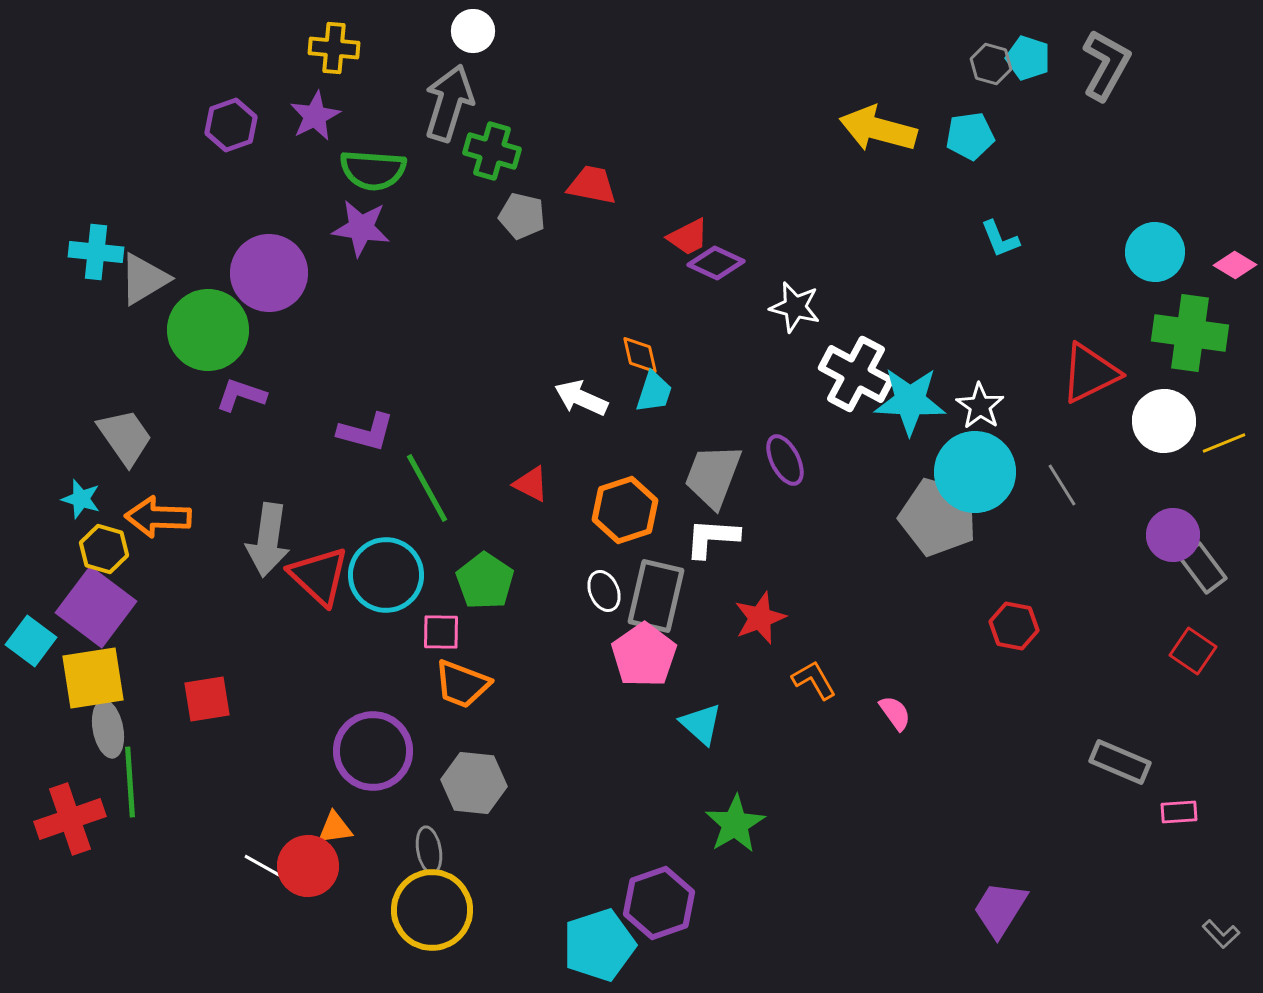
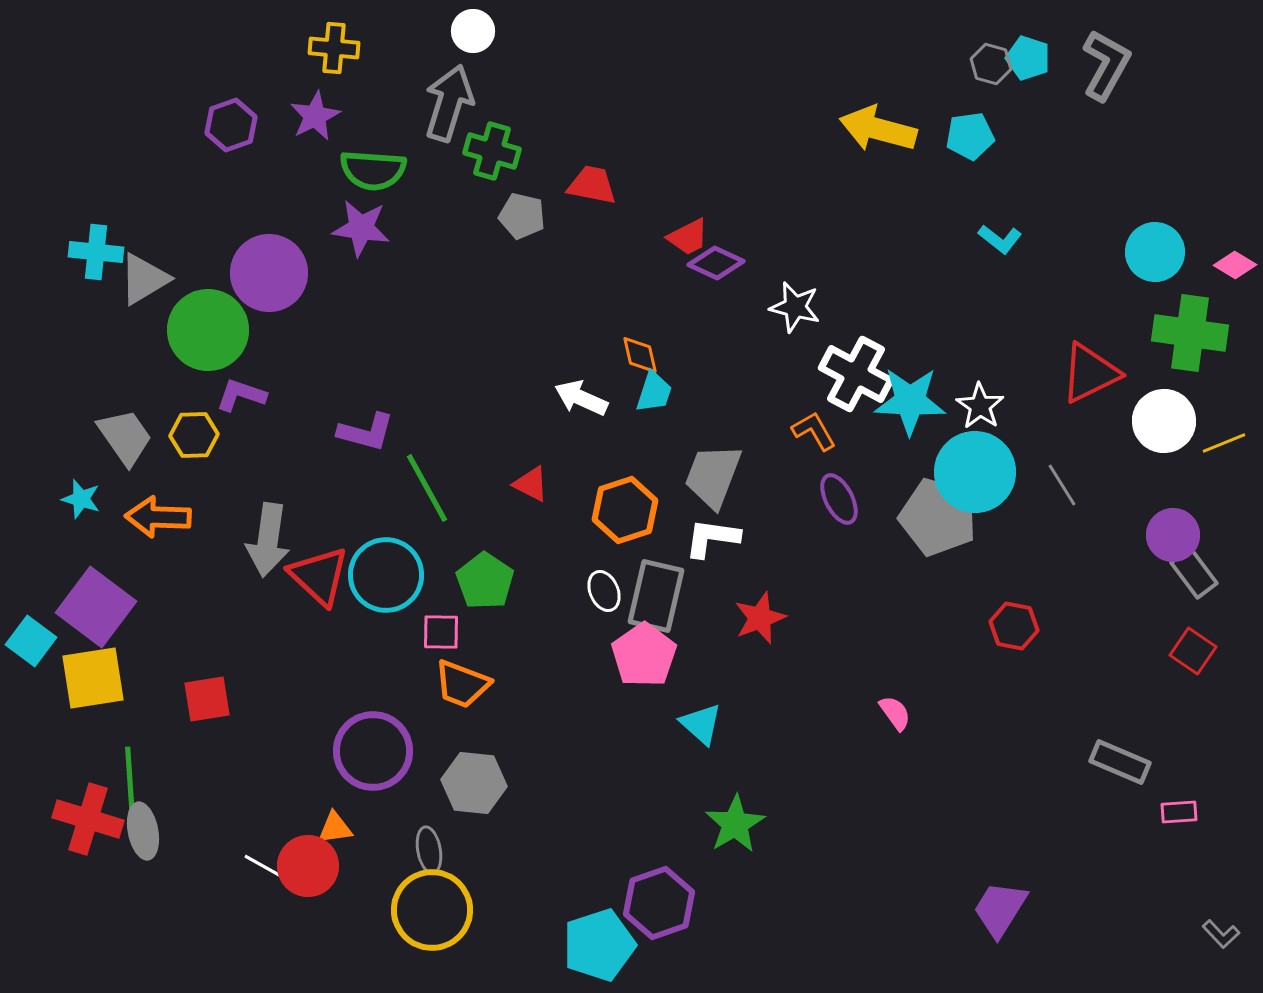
cyan L-shape at (1000, 239): rotated 30 degrees counterclockwise
purple ellipse at (785, 460): moved 54 px right, 39 px down
white L-shape at (712, 538): rotated 4 degrees clockwise
yellow hexagon at (104, 549): moved 90 px right, 114 px up; rotated 18 degrees counterclockwise
gray rectangle at (1203, 568): moved 9 px left, 5 px down
orange L-shape at (814, 680): moved 249 px up
gray ellipse at (108, 729): moved 35 px right, 102 px down
red cross at (70, 819): moved 18 px right; rotated 36 degrees clockwise
